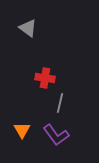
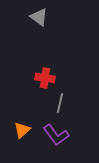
gray triangle: moved 11 px right, 11 px up
orange triangle: rotated 18 degrees clockwise
